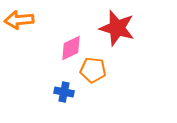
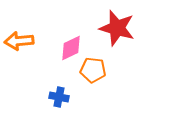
orange arrow: moved 21 px down
blue cross: moved 5 px left, 5 px down
